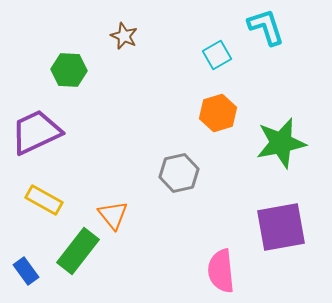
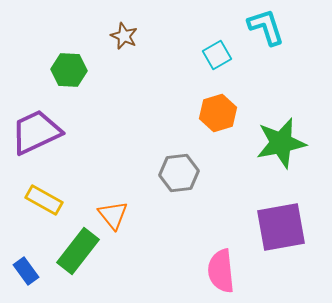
gray hexagon: rotated 6 degrees clockwise
